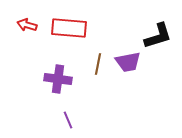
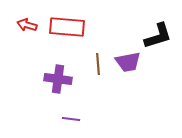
red rectangle: moved 2 px left, 1 px up
brown line: rotated 15 degrees counterclockwise
purple line: moved 3 px right, 1 px up; rotated 60 degrees counterclockwise
